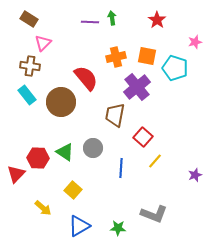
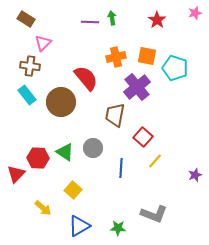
brown rectangle: moved 3 px left
pink star: moved 29 px up
